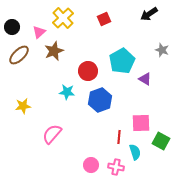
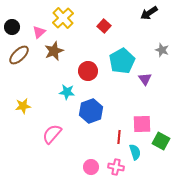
black arrow: moved 1 px up
red square: moved 7 px down; rotated 24 degrees counterclockwise
purple triangle: rotated 24 degrees clockwise
blue hexagon: moved 9 px left, 11 px down
pink square: moved 1 px right, 1 px down
pink circle: moved 2 px down
